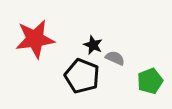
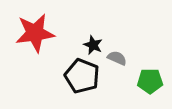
red star: moved 6 px up
gray semicircle: moved 2 px right
green pentagon: rotated 20 degrees clockwise
